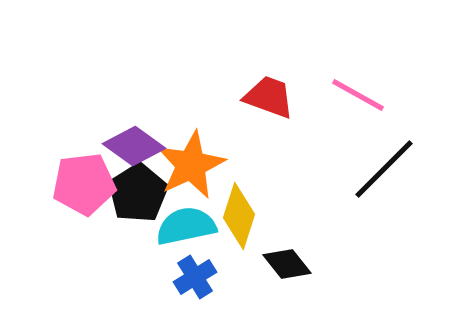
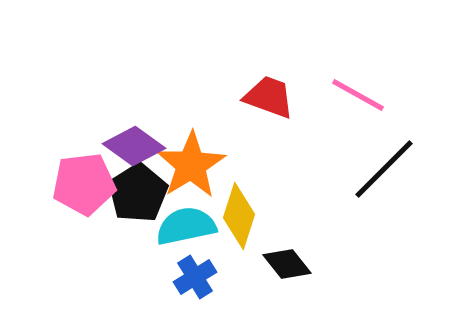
orange star: rotated 6 degrees counterclockwise
